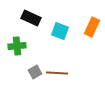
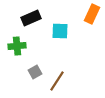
black rectangle: rotated 48 degrees counterclockwise
orange rectangle: moved 13 px up
cyan square: rotated 18 degrees counterclockwise
brown line: moved 8 px down; rotated 60 degrees counterclockwise
